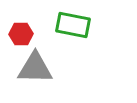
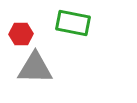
green rectangle: moved 2 px up
